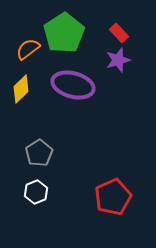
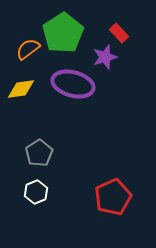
green pentagon: moved 1 px left
purple star: moved 13 px left, 3 px up
purple ellipse: moved 1 px up
yellow diamond: rotated 36 degrees clockwise
